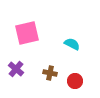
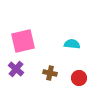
pink square: moved 4 px left, 8 px down
cyan semicircle: rotated 21 degrees counterclockwise
red circle: moved 4 px right, 3 px up
